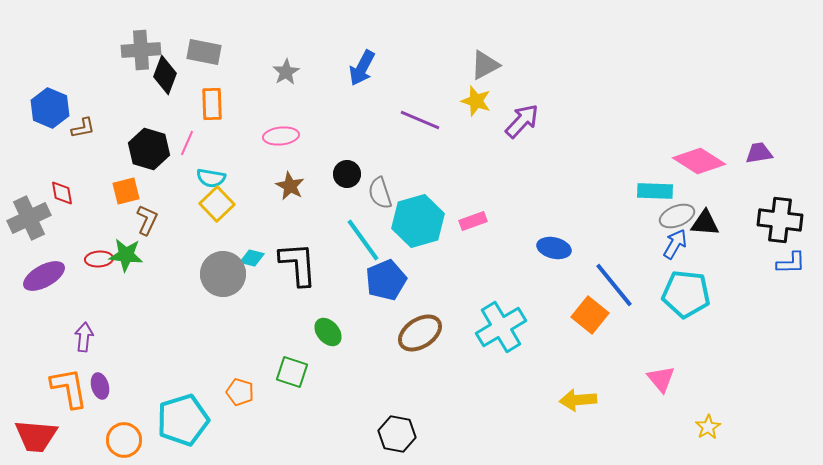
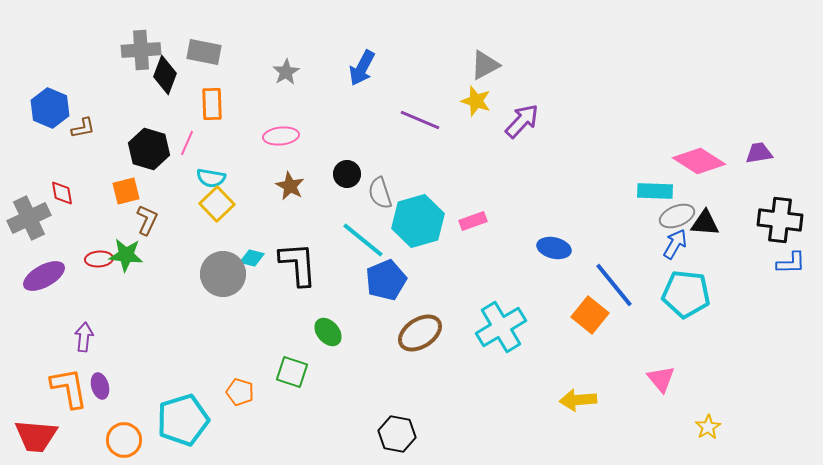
cyan line at (363, 240): rotated 15 degrees counterclockwise
